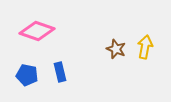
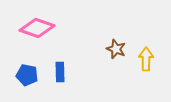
pink diamond: moved 3 px up
yellow arrow: moved 1 px right, 12 px down; rotated 10 degrees counterclockwise
blue rectangle: rotated 12 degrees clockwise
